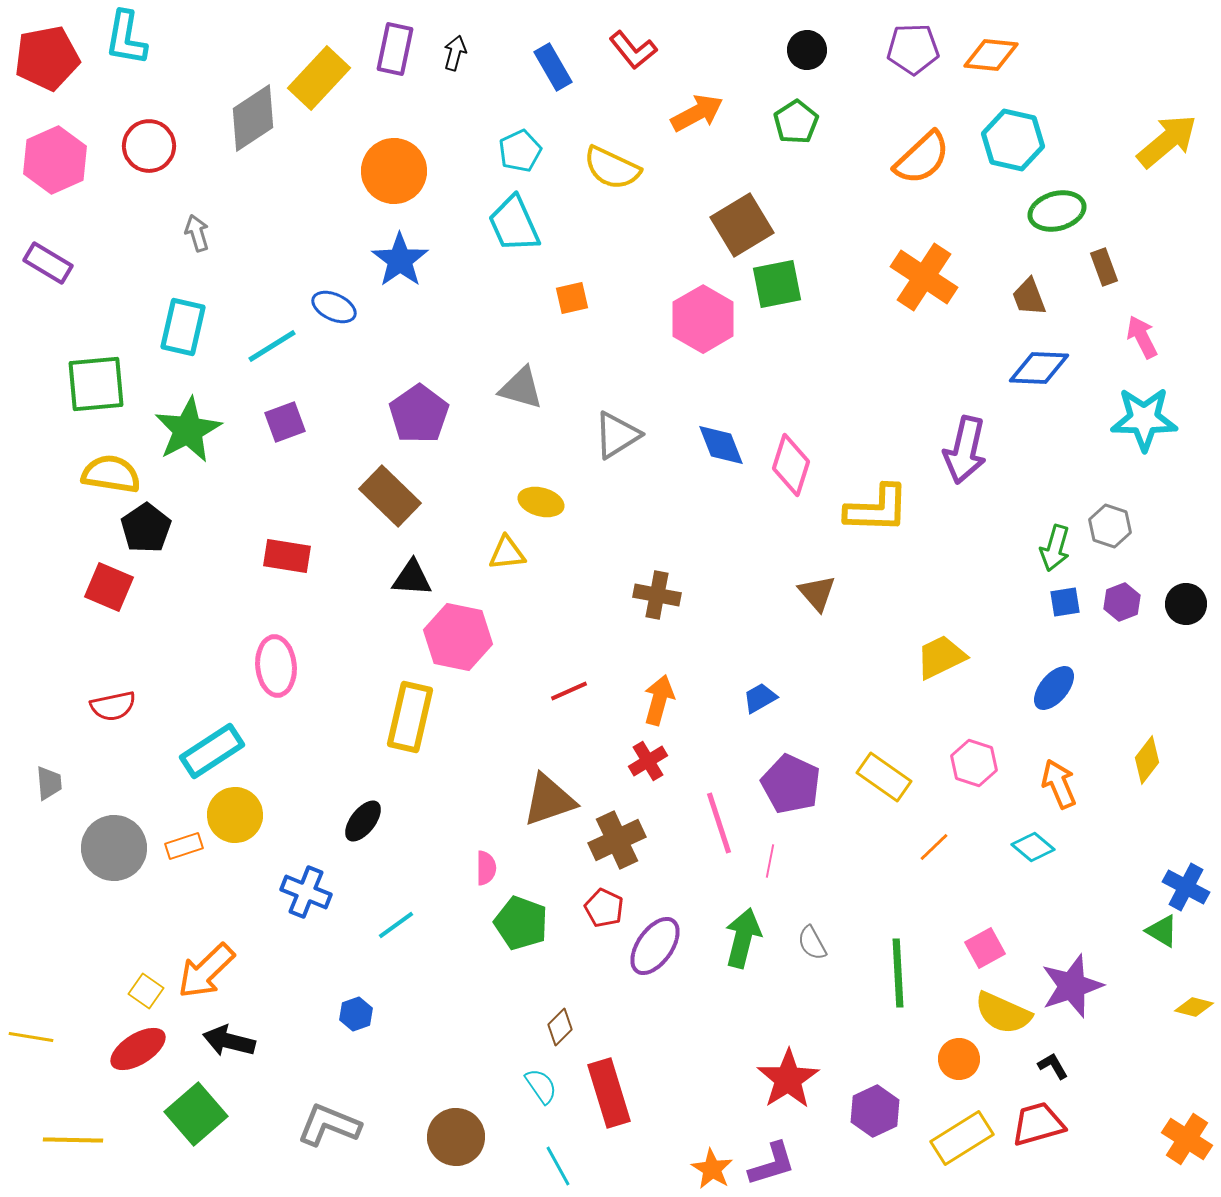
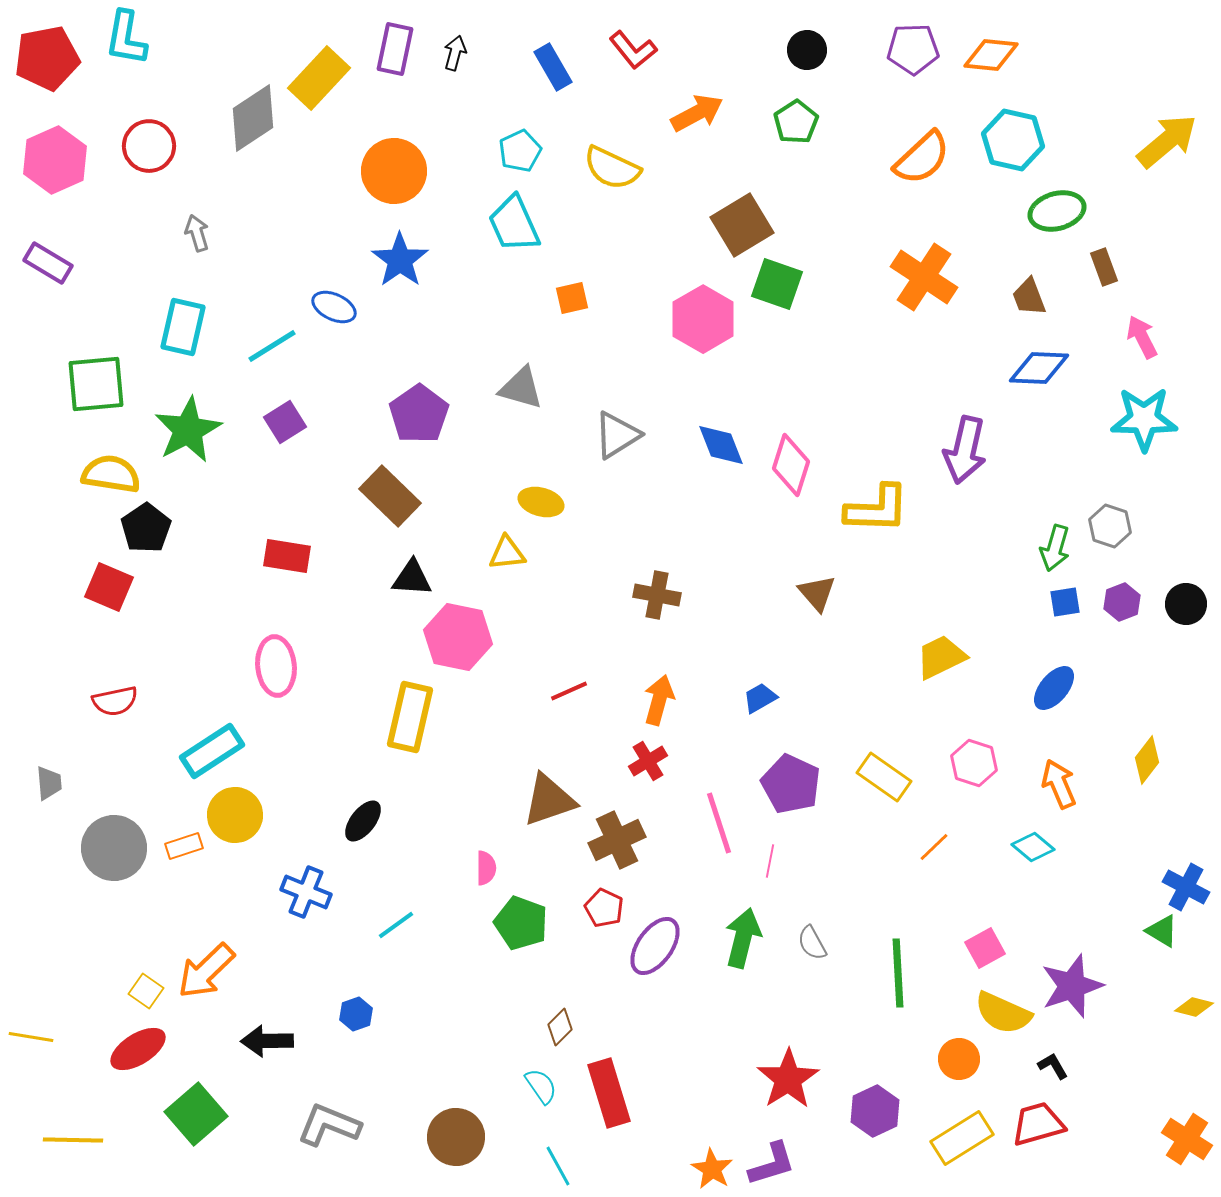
green square at (777, 284): rotated 30 degrees clockwise
purple square at (285, 422): rotated 12 degrees counterclockwise
red semicircle at (113, 706): moved 2 px right, 5 px up
black arrow at (229, 1041): moved 38 px right; rotated 15 degrees counterclockwise
